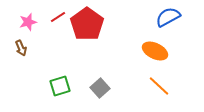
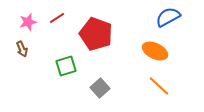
red line: moved 1 px left, 1 px down
red pentagon: moved 9 px right, 10 px down; rotated 16 degrees counterclockwise
brown arrow: moved 1 px right, 1 px down
green square: moved 6 px right, 20 px up
